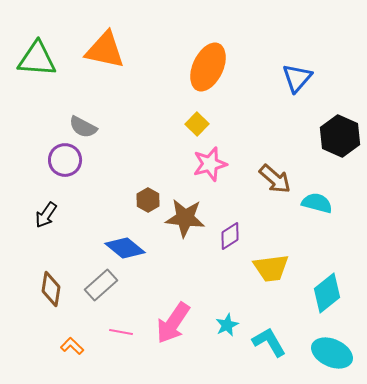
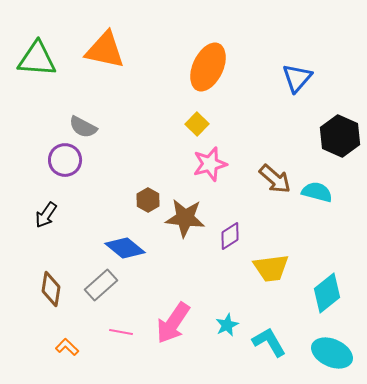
cyan semicircle: moved 11 px up
orange L-shape: moved 5 px left, 1 px down
